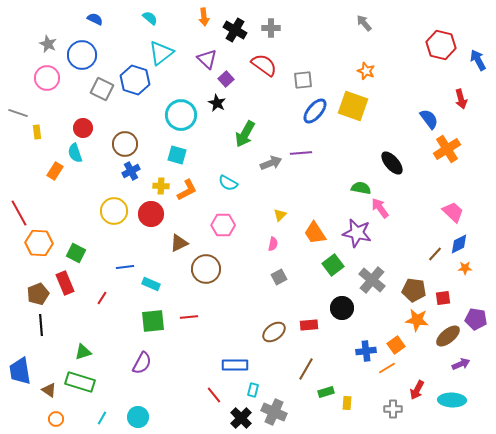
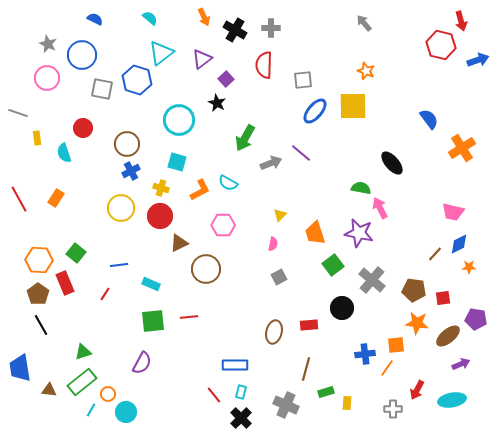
orange arrow at (204, 17): rotated 18 degrees counterclockwise
purple triangle at (207, 59): moved 5 px left; rotated 40 degrees clockwise
blue arrow at (478, 60): rotated 100 degrees clockwise
red semicircle at (264, 65): rotated 124 degrees counterclockwise
blue hexagon at (135, 80): moved 2 px right
gray square at (102, 89): rotated 15 degrees counterclockwise
red arrow at (461, 99): moved 78 px up
yellow square at (353, 106): rotated 20 degrees counterclockwise
cyan circle at (181, 115): moved 2 px left, 5 px down
yellow rectangle at (37, 132): moved 6 px down
green arrow at (245, 134): moved 4 px down
brown circle at (125, 144): moved 2 px right
orange cross at (447, 149): moved 15 px right, 1 px up
cyan semicircle at (75, 153): moved 11 px left
purple line at (301, 153): rotated 45 degrees clockwise
cyan square at (177, 155): moved 7 px down
orange rectangle at (55, 171): moved 1 px right, 27 px down
yellow cross at (161, 186): moved 2 px down; rotated 14 degrees clockwise
orange L-shape at (187, 190): moved 13 px right
pink arrow at (380, 208): rotated 10 degrees clockwise
yellow circle at (114, 211): moved 7 px right, 3 px up
pink trapezoid at (453, 212): rotated 150 degrees clockwise
red line at (19, 213): moved 14 px up
red circle at (151, 214): moved 9 px right, 2 px down
orange trapezoid at (315, 233): rotated 15 degrees clockwise
purple star at (357, 233): moved 2 px right
orange hexagon at (39, 243): moved 17 px down
green square at (76, 253): rotated 12 degrees clockwise
blue line at (125, 267): moved 6 px left, 2 px up
orange star at (465, 268): moved 4 px right, 1 px up
brown pentagon at (38, 294): rotated 15 degrees counterclockwise
red line at (102, 298): moved 3 px right, 4 px up
orange star at (417, 320): moved 3 px down
black line at (41, 325): rotated 25 degrees counterclockwise
brown ellipse at (274, 332): rotated 40 degrees counterclockwise
orange square at (396, 345): rotated 30 degrees clockwise
blue cross at (366, 351): moved 1 px left, 3 px down
orange line at (387, 368): rotated 24 degrees counterclockwise
brown line at (306, 369): rotated 15 degrees counterclockwise
blue trapezoid at (20, 371): moved 3 px up
green rectangle at (80, 382): moved 2 px right; rotated 56 degrees counterclockwise
brown triangle at (49, 390): rotated 28 degrees counterclockwise
cyan rectangle at (253, 390): moved 12 px left, 2 px down
cyan ellipse at (452, 400): rotated 12 degrees counterclockwise
gray cross at (274, 412): moved 12 px right, 7 px up
cyan circle at (138, 417): moved 12 px left, 5 px up
cyan line at (102, 418): moved 11 px left, 8 px up
orange circle at (56, 419): moved 52 px right, 25 px up
